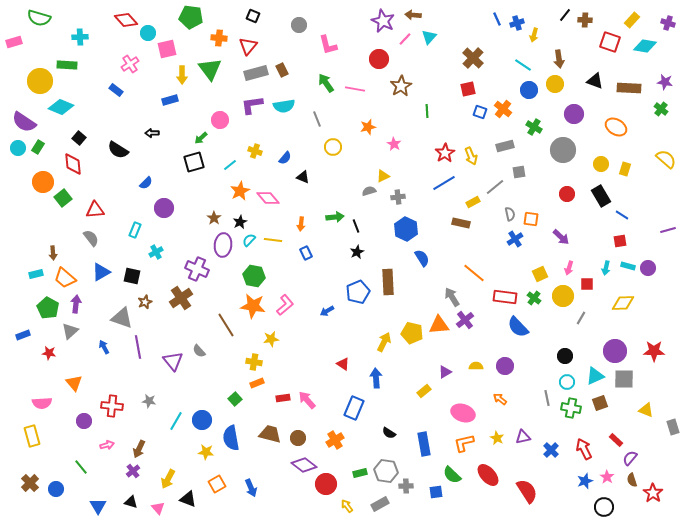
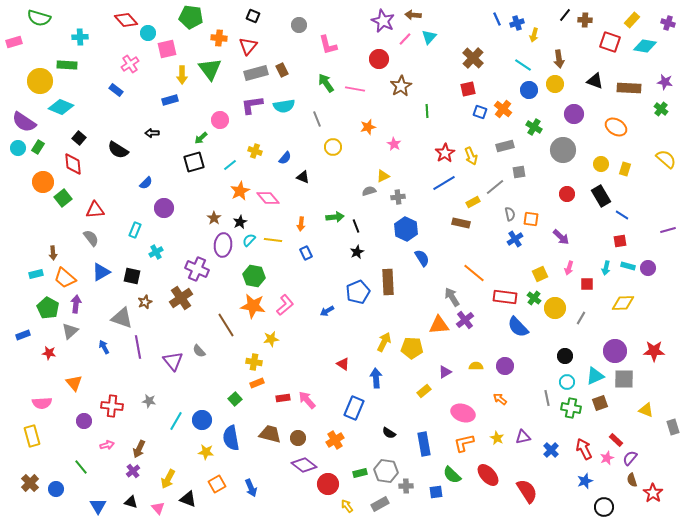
yellow circle at (563, 296): moved 8 px left, 12 px down
yellow pentagon at (412, 333): moved 15 px down; rotated 10 degrees counterclockwise
pink star at (607, 477): moved 19 px up; rotated 16 degrees clockwise
red circle at (326, 484): moved 2 px right
